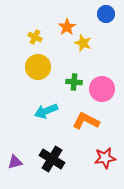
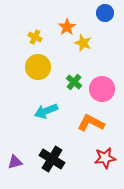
blue circle: moved 1 px left, 1 px up
green cross: rotated 35 degrees clockwise
orange L-shape: moved 5 px right, 2 px down
